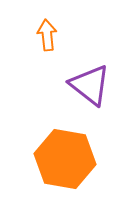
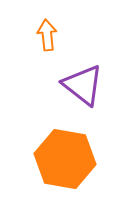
purple triangle: moved 7 px left
